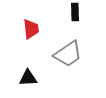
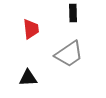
black rectangle: moved 2 px left, 1 px down
gray trapezoid: moved 1 px right
